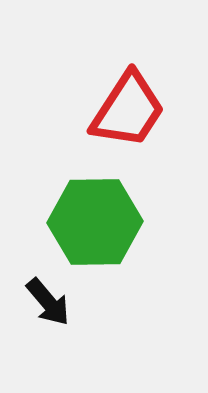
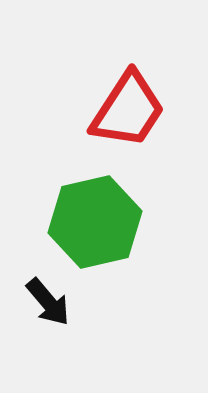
green hexagon: rotated 12 degrees counterclockwise
